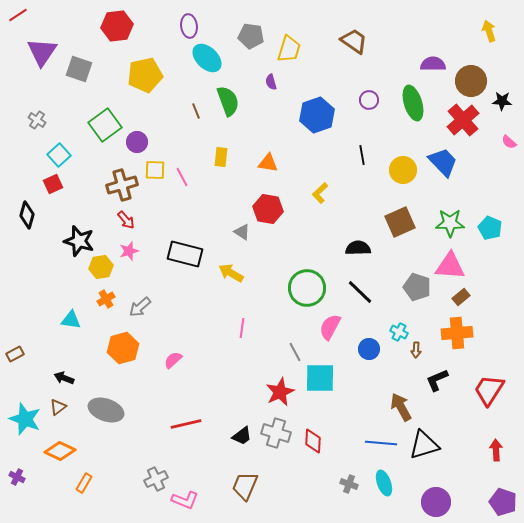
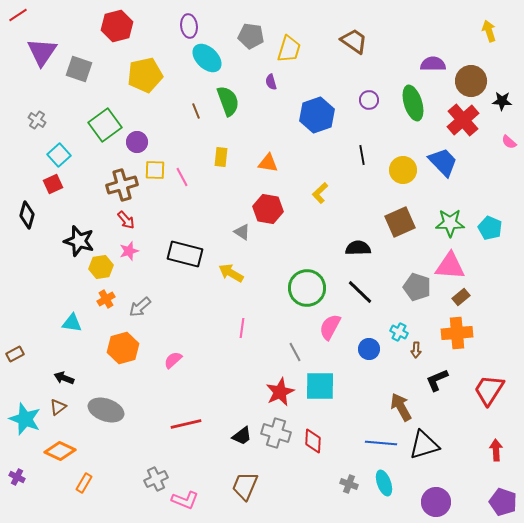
red hexagon at (117, 26): rotated 8 degrees counterclockwise
cyan triangle at (71, 320): moved 1 px right, 3 px down
cyan square at (320, 378): moved 8 px down
